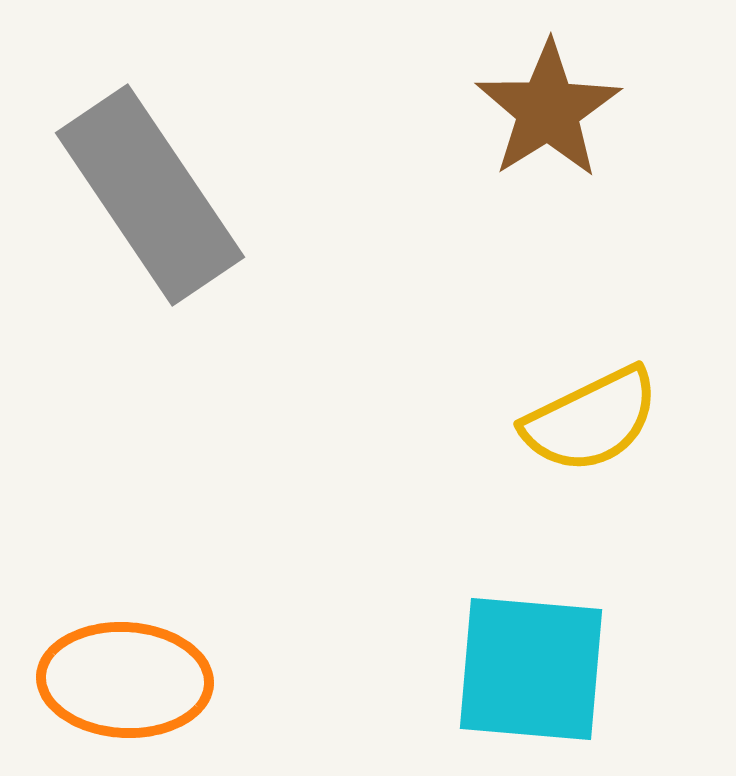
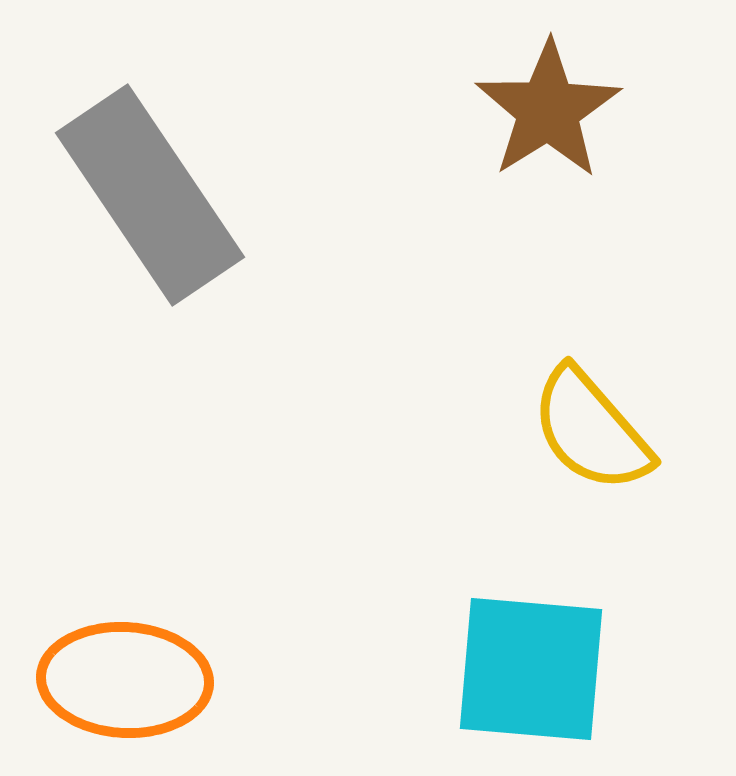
yellow semicircle: moved 10 px down; rotated 75 degrees clockwise
